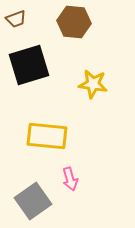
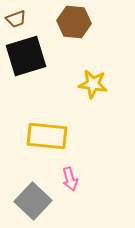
black square: moved 3 px left, 9 px up
gray square: rotated 12 degrees counterclockwise
